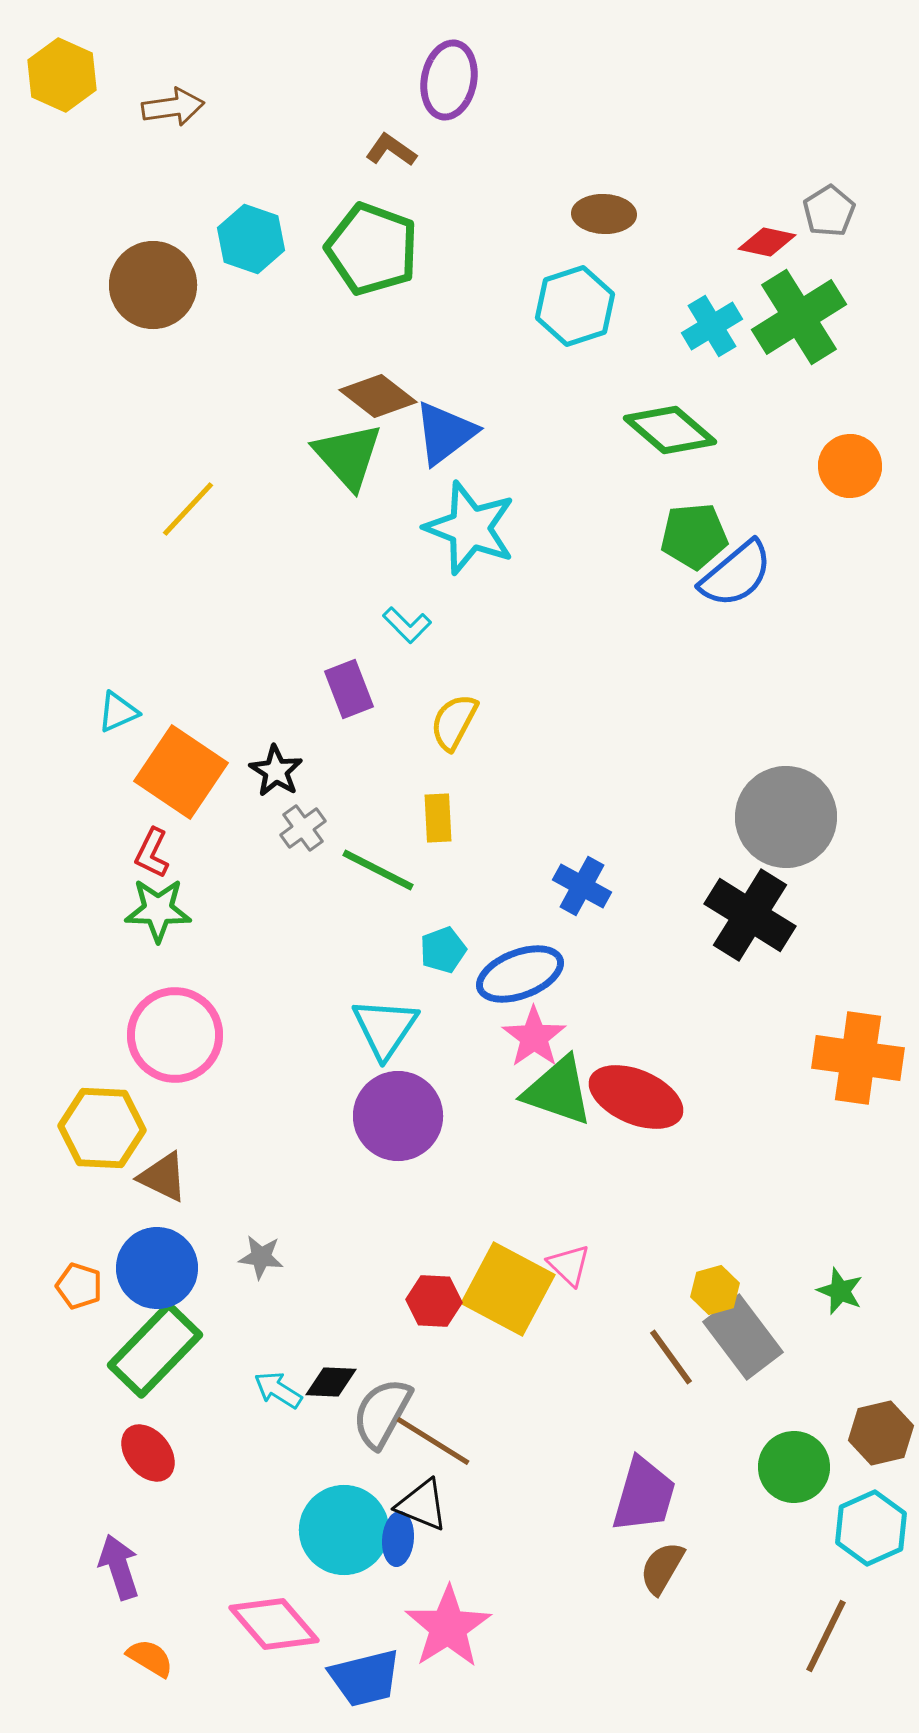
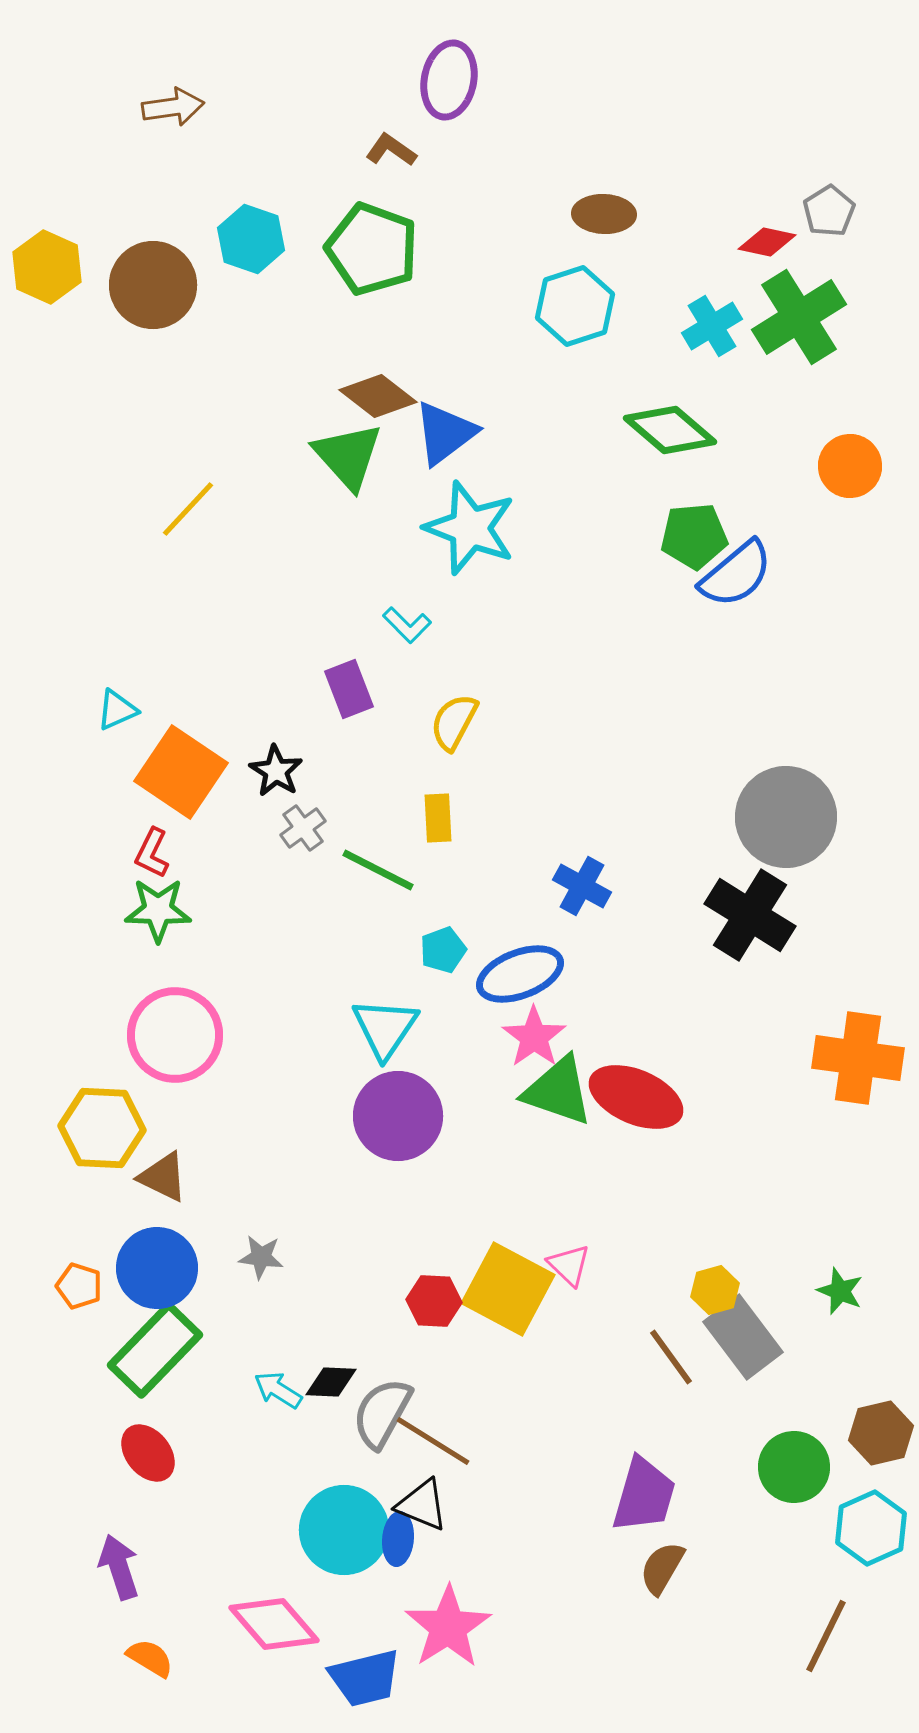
yellow hexagon at (62, 75): moved 15 px left, 192 px down
cyan triangle at (118, 712): moved 1 px left, 2 px up
